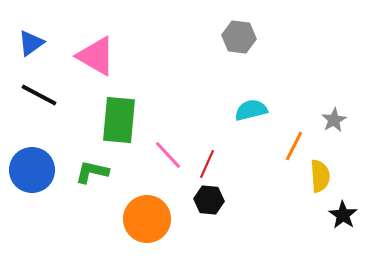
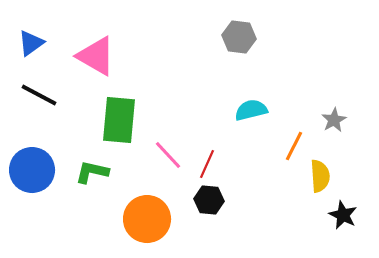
black star: rotated 8 degrees counterclockwise
